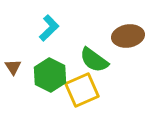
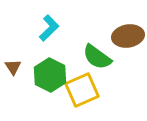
green semicircle: moved 3 px right, 3 px up
